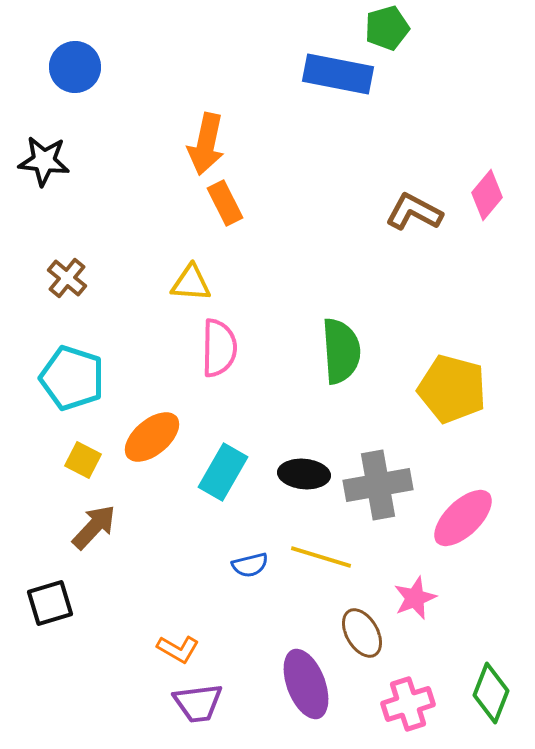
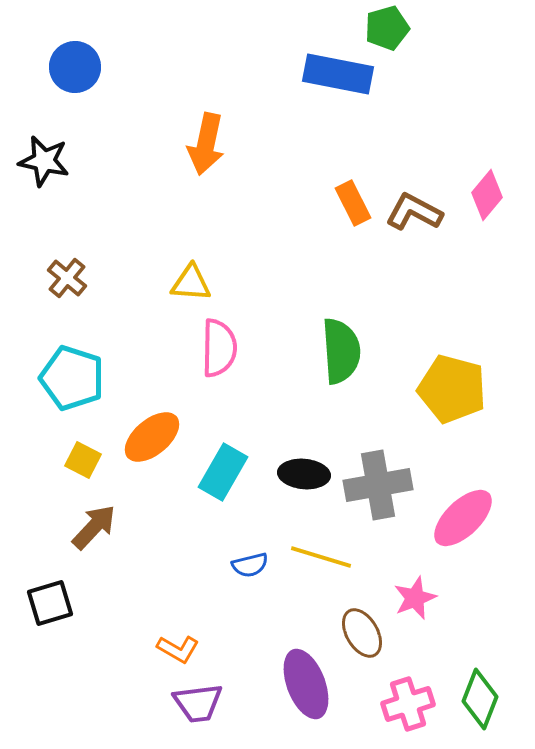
black star: rotated 6 degrees clockwise
orange rectangle: moved 128 px right
green diamond: moved 11 px left, 6 px down
